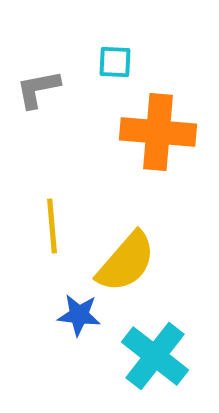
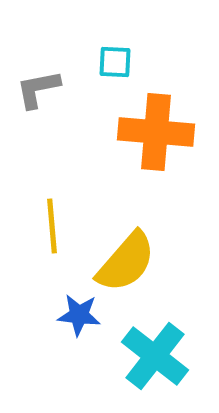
orange cross: moved 2 px left
